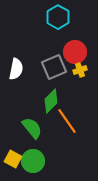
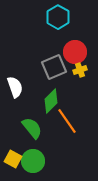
white semicircle: moved 1 px left, 18 px down; rotated 30 degrees counterclockwise
